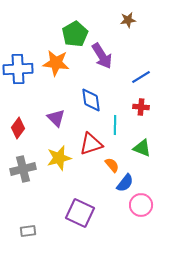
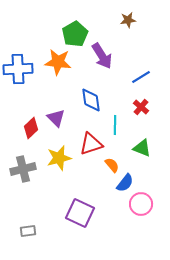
orange star: moved 2 px right, 1 px up
red cross: rotated 35 degrees clockwise
red diamond: moved 13 px right; rotated 10 degrees clockwise
pink circle: moved 1 px up
